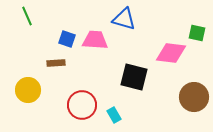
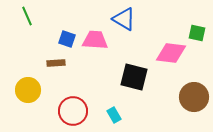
blue triangle: rotated 15 degrees clockwise
red circle: moved 9 px left, 6 px down
